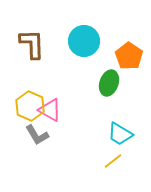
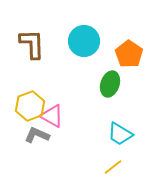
orange pentagon: moved 2 px up
green ellipse: moved 1 px right, 1 px down
yellow hexagon: rotated 16 degrees clockwise
pink triangle: moved 2 px right, 6 px down
gray L-shape: rotated 145 degrees clockwise
yellow line: moved 6 px down
